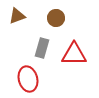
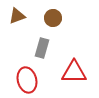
brown circle: moved 3 px left
red triangle: moved 18 px down
red ellipse: moved 1 px left, 1 px down
